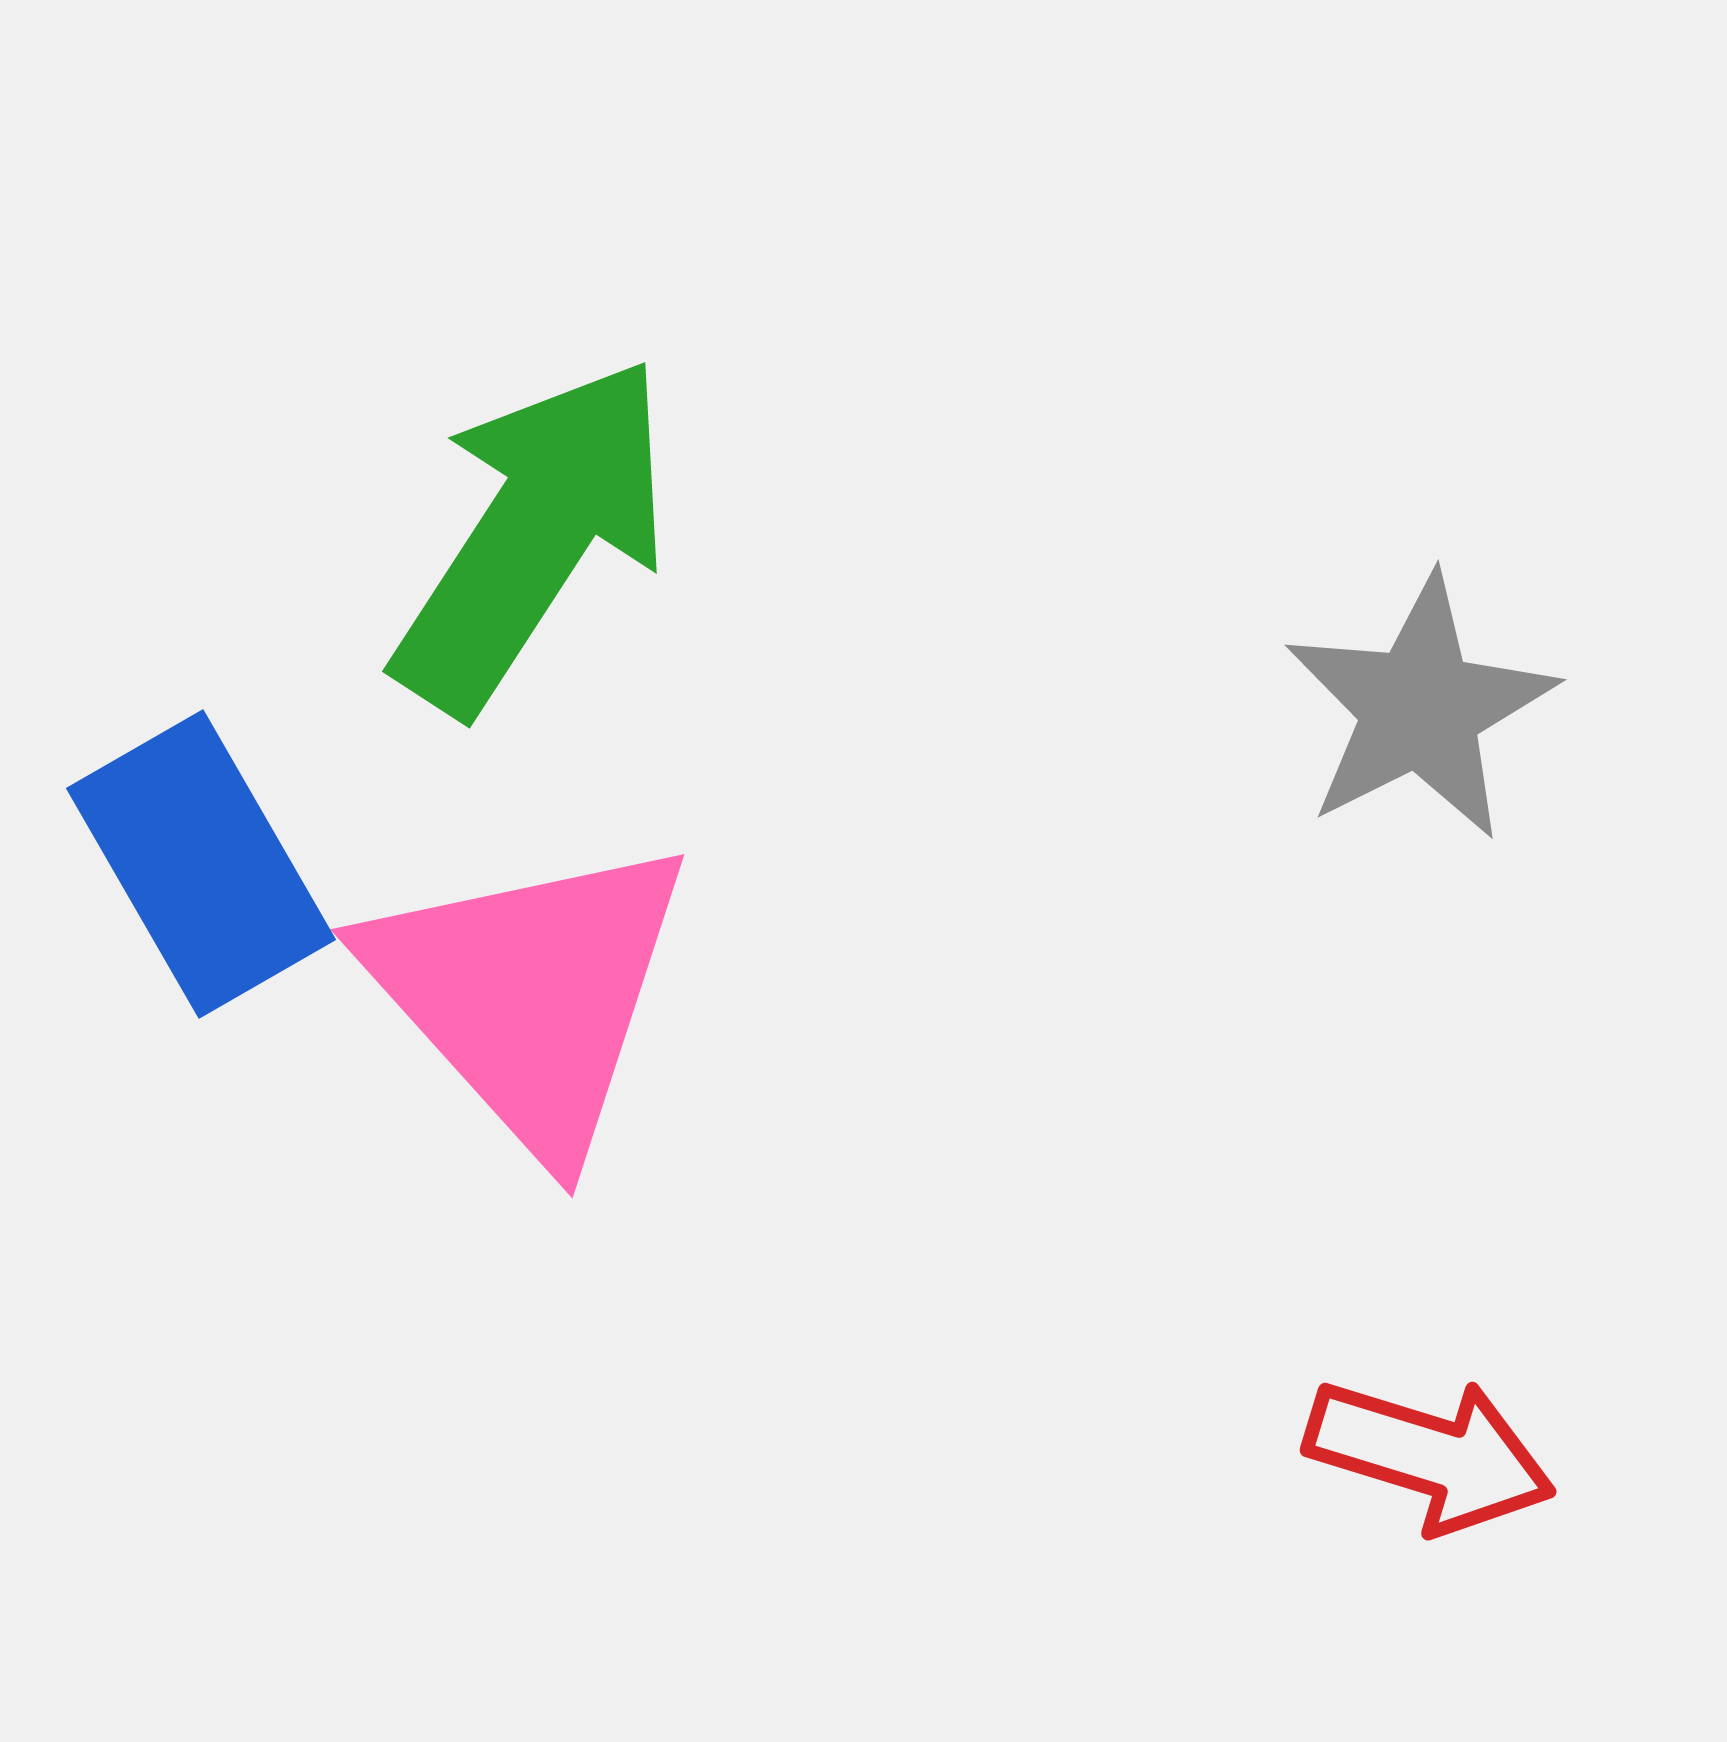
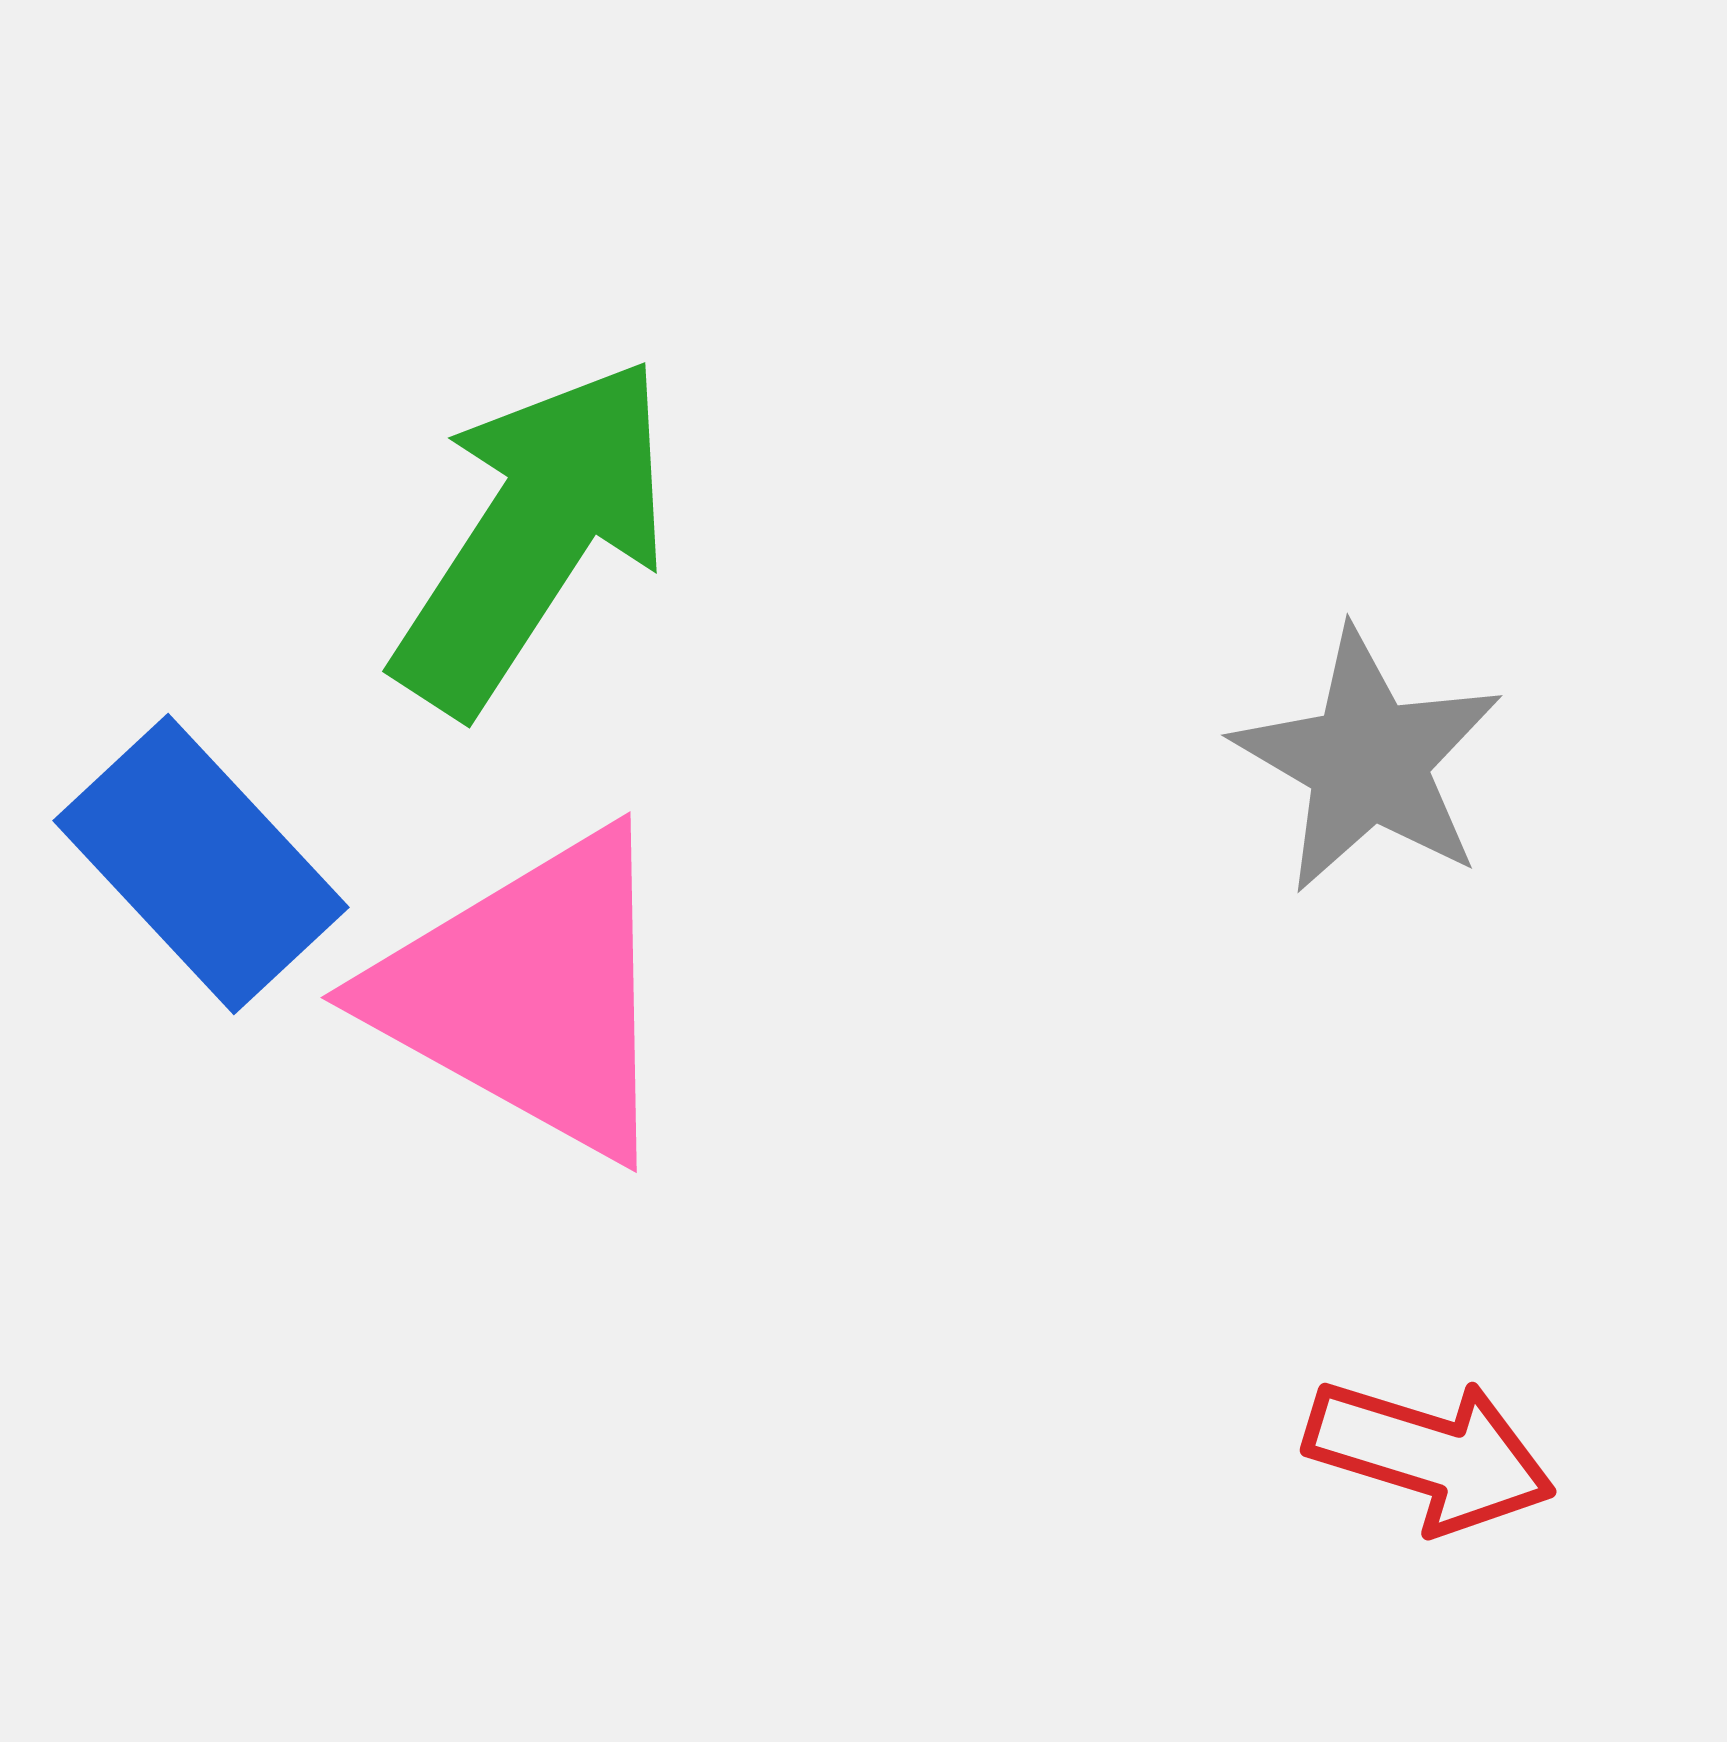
gray star: moved 52 px left, 53 px down; rotated 15 degrees counterclockwise
blue rectangle: rotated 13 degrees counterclockwise
pink triangle: rotated 19 degrees counterclockwise
